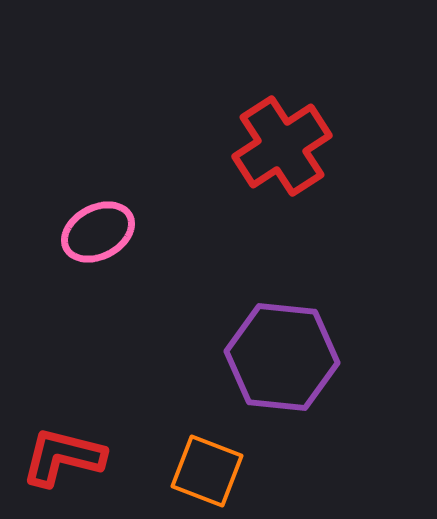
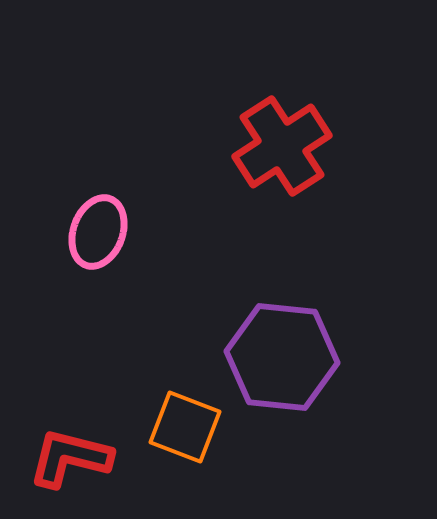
pink ellipse: rotated 42 degrees counterclockwise
red L-shape: moved 7 px right, 1 px down
orange square: moved 22 px left, 44 px up
